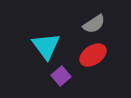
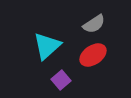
cyan triangle: moved 1 px right; rotated 24 degrees clockwise
purple square: moved 4 px down
